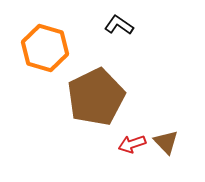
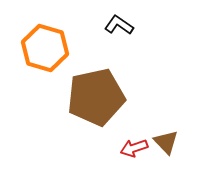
brown pentagon: rotated 14 degrees clockwise
red arrow: moved 2 px right, 4 px down
